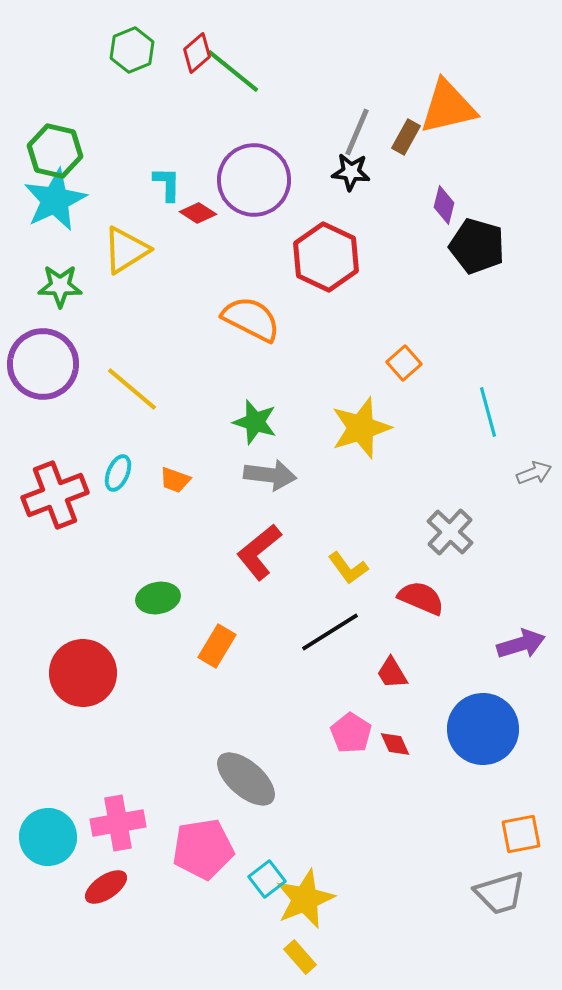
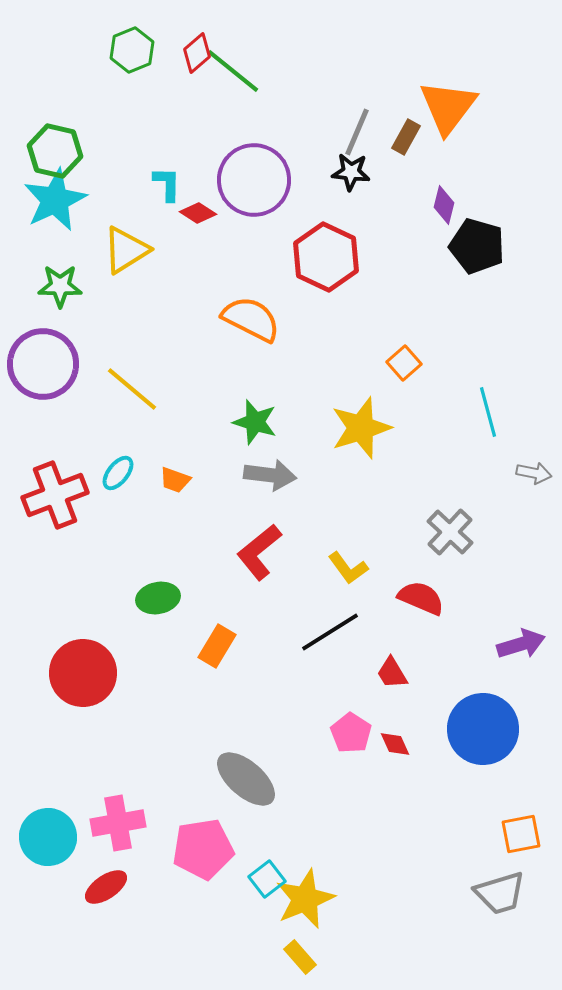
orange triangle at (448, 107): rotated 40 degrees counterclockwise
cyan ellipse at (118, 473): rotated 15 degrees clockwise
gray arrow at (534, 473): rotated 32 degrees clockwise
